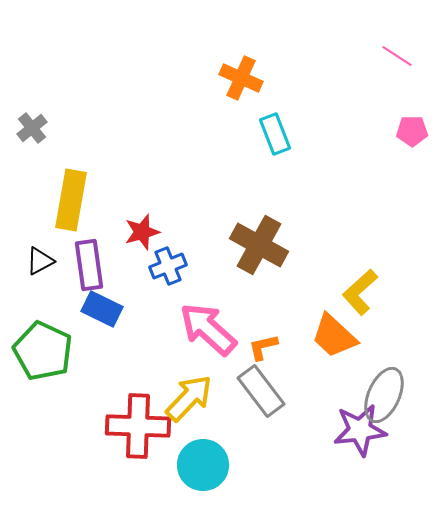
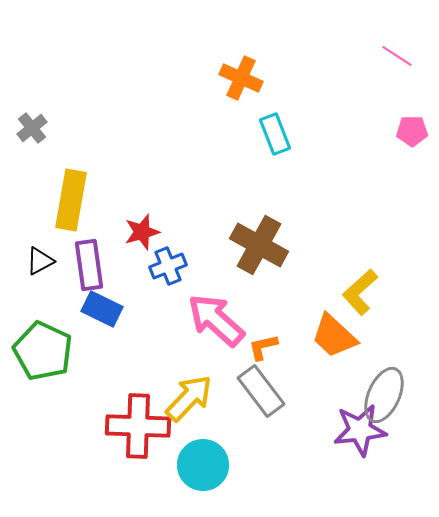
pink arrow: moved 8 px right, 9 px up
